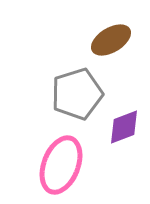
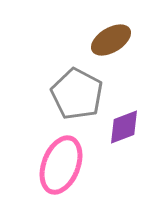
gray pentagon: rotated 27 degrees counterclockwise
